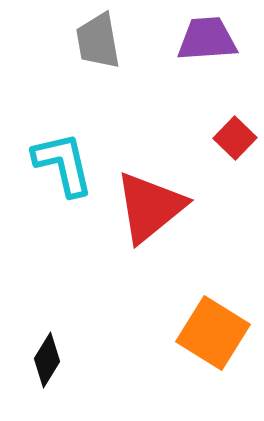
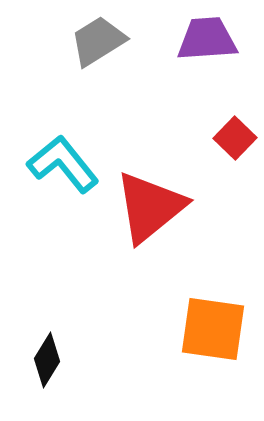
gray trapezoid: rotated 68 degrees clockwise
cyan L-shape: rotated 26 degrees counterclockwise
orange square: moved 4 px up; rotated 24 degrees counterclockwise
